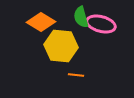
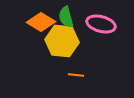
green semicircle: moved 15 px left
yellow hexagon: moved 1 px right, 5 px up
